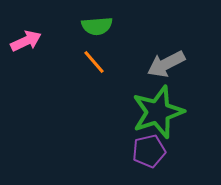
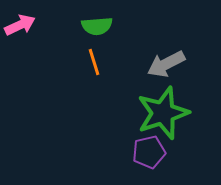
pink arrow: moved 6 px left, 16 px up
orange line: rotated 24 degrees clockwise
green star: moved 5 px right, 1 px down
purple pentagon: moved 1 px down
